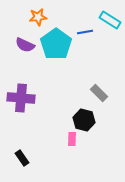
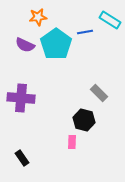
pink rectangle: moved 3 px down
